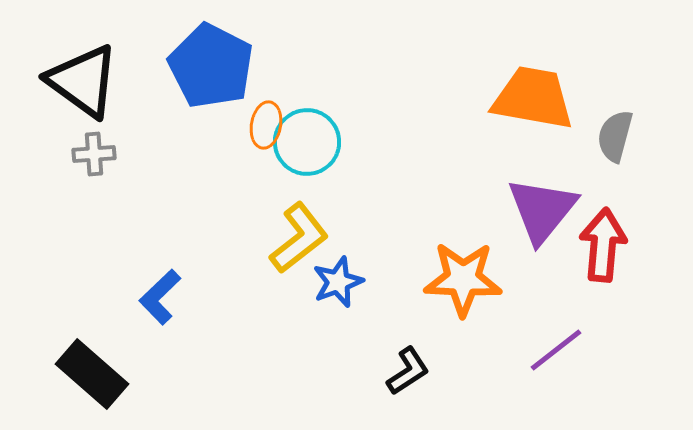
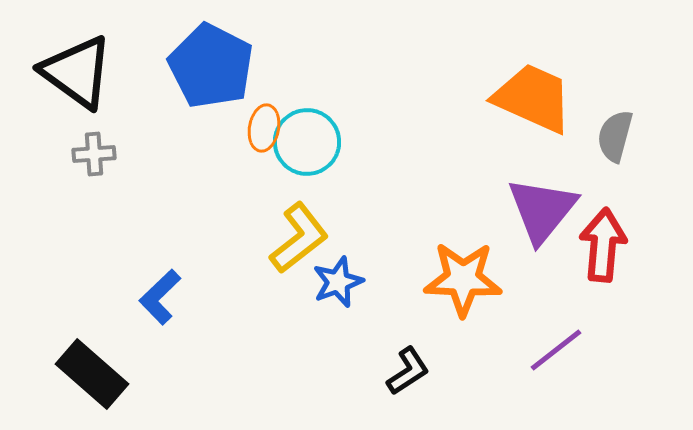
black triangle: moved 6 px left, 9 px up
orange trapezoid: rotated 14 degrees clockwise
orange ellipse: moved 2 px left, 3 px down
